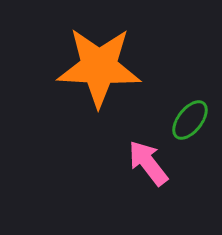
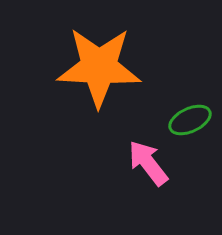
green ellipse: rotated 27 degrees clockwise
